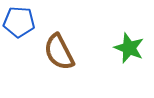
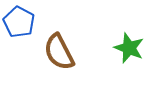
blue pentagon: rotated 24 degrees clockwise
